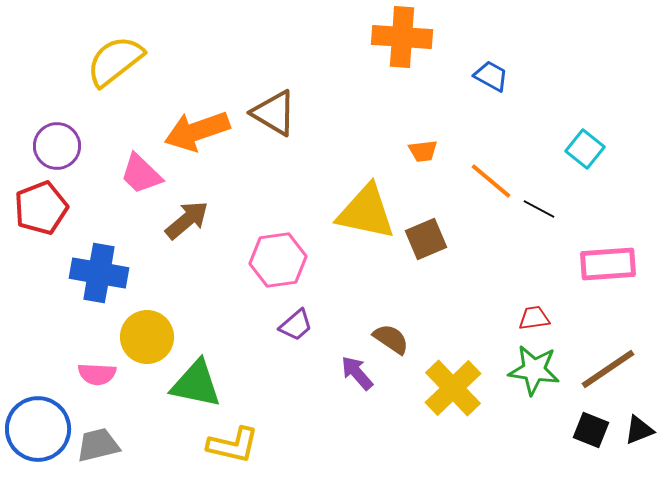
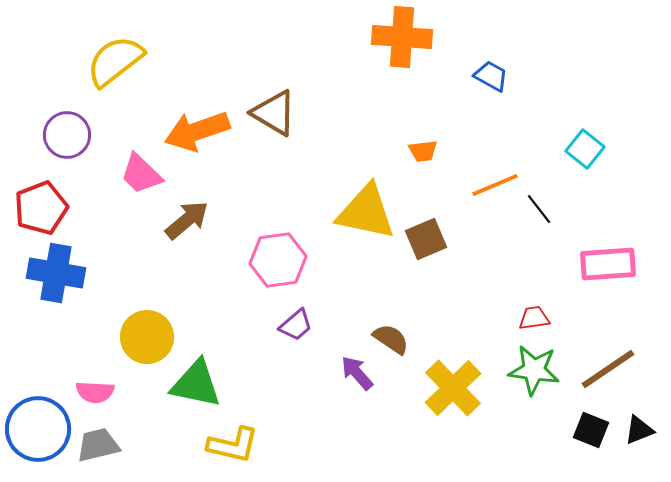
purple circle: moved 10 px right, 11 px up
orange line: moved 4 px right, 4 px down; rotated 63 degrees counterclockwise
black line: rotated 24 degrees clockwise
blue cross: moved 43 px left
pink semicircle: moved 2 px left, 18 px down
